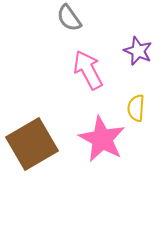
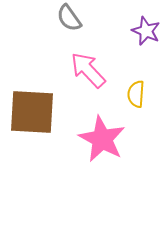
purple star: moved 8 px right, 20 px up
pink arrow: rotated 15 degrees counterclockwise
yellow semicircle: moved 14 px up
brown square: moved 32 px up; rotated 33 degrees clockwise
